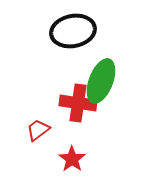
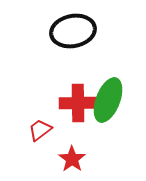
green ellipse: moved 7 px right, 19 px down
red cross: rotated 9 degrees counterclockwise
red trapezoid: moved 2 px right
